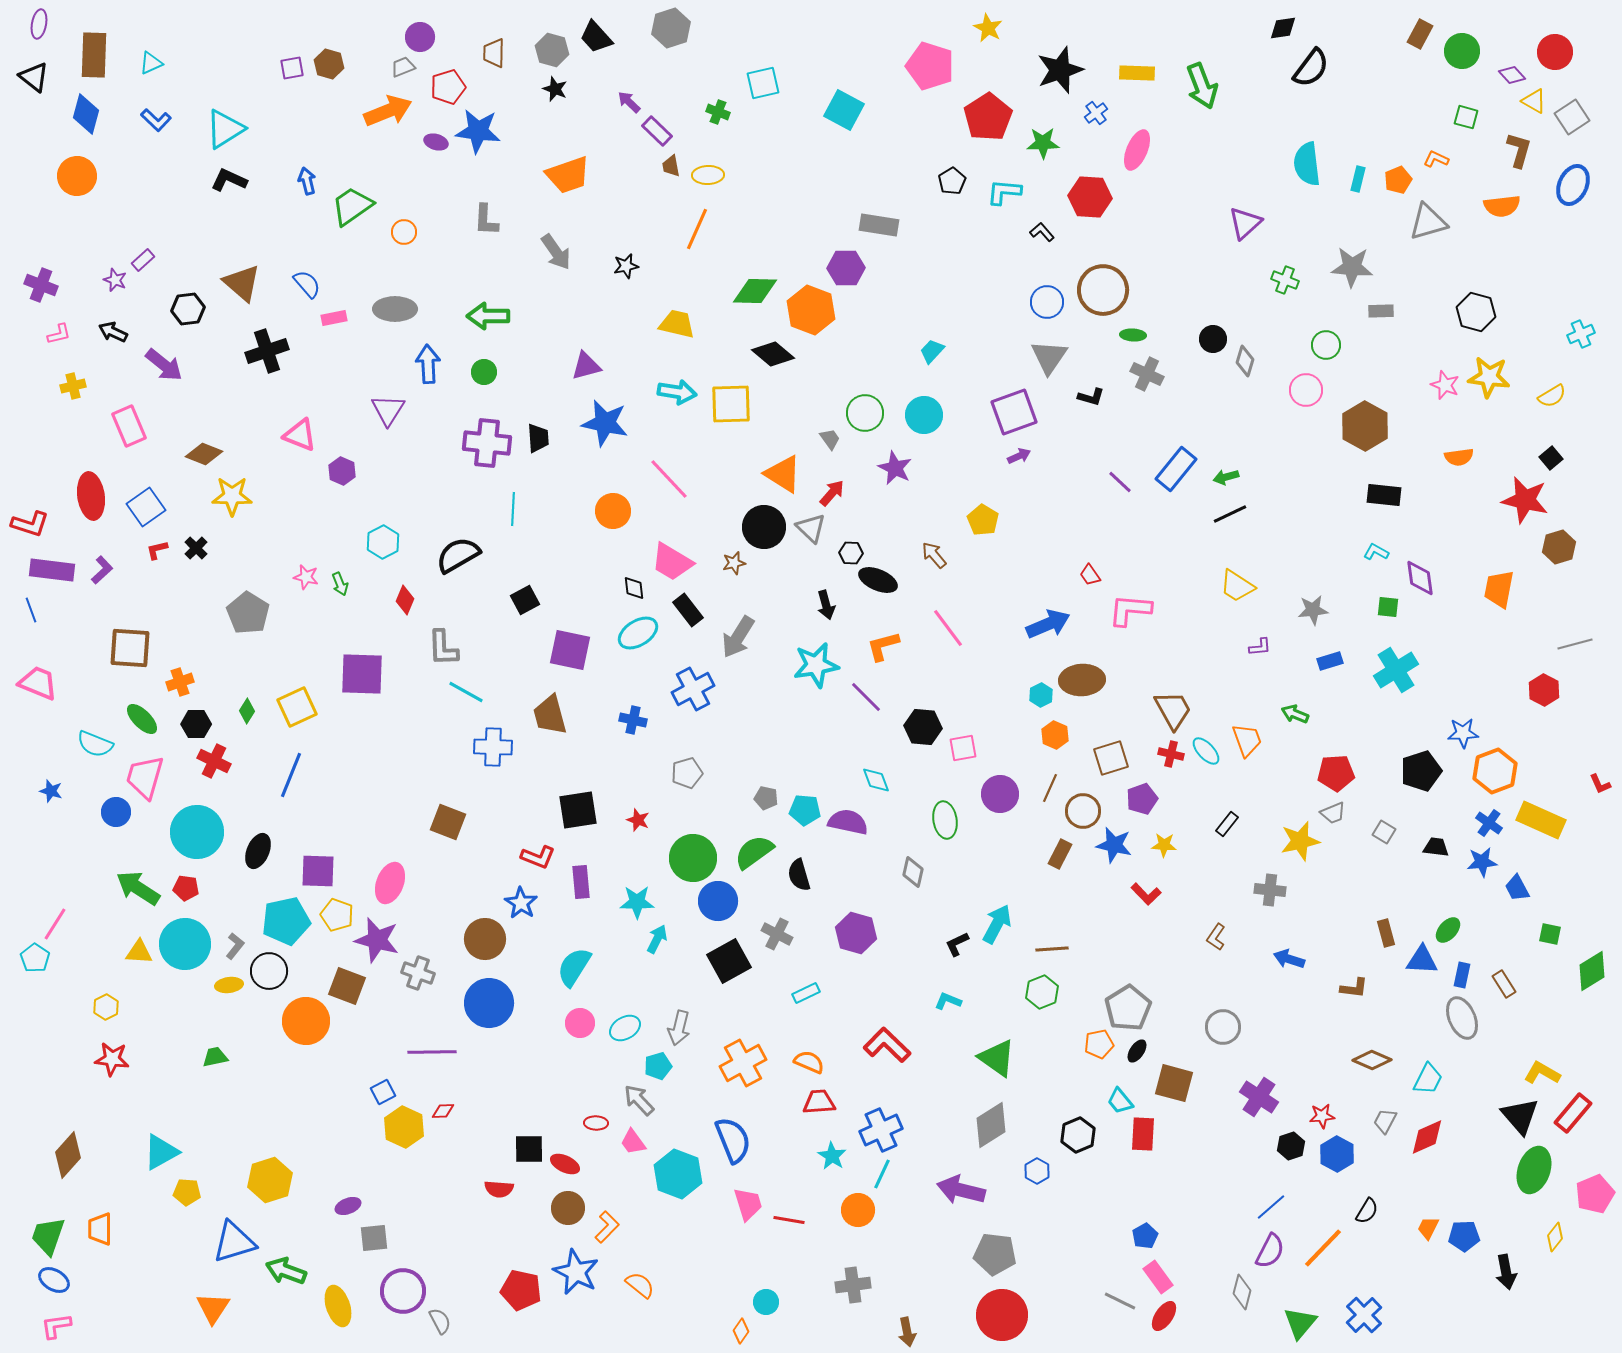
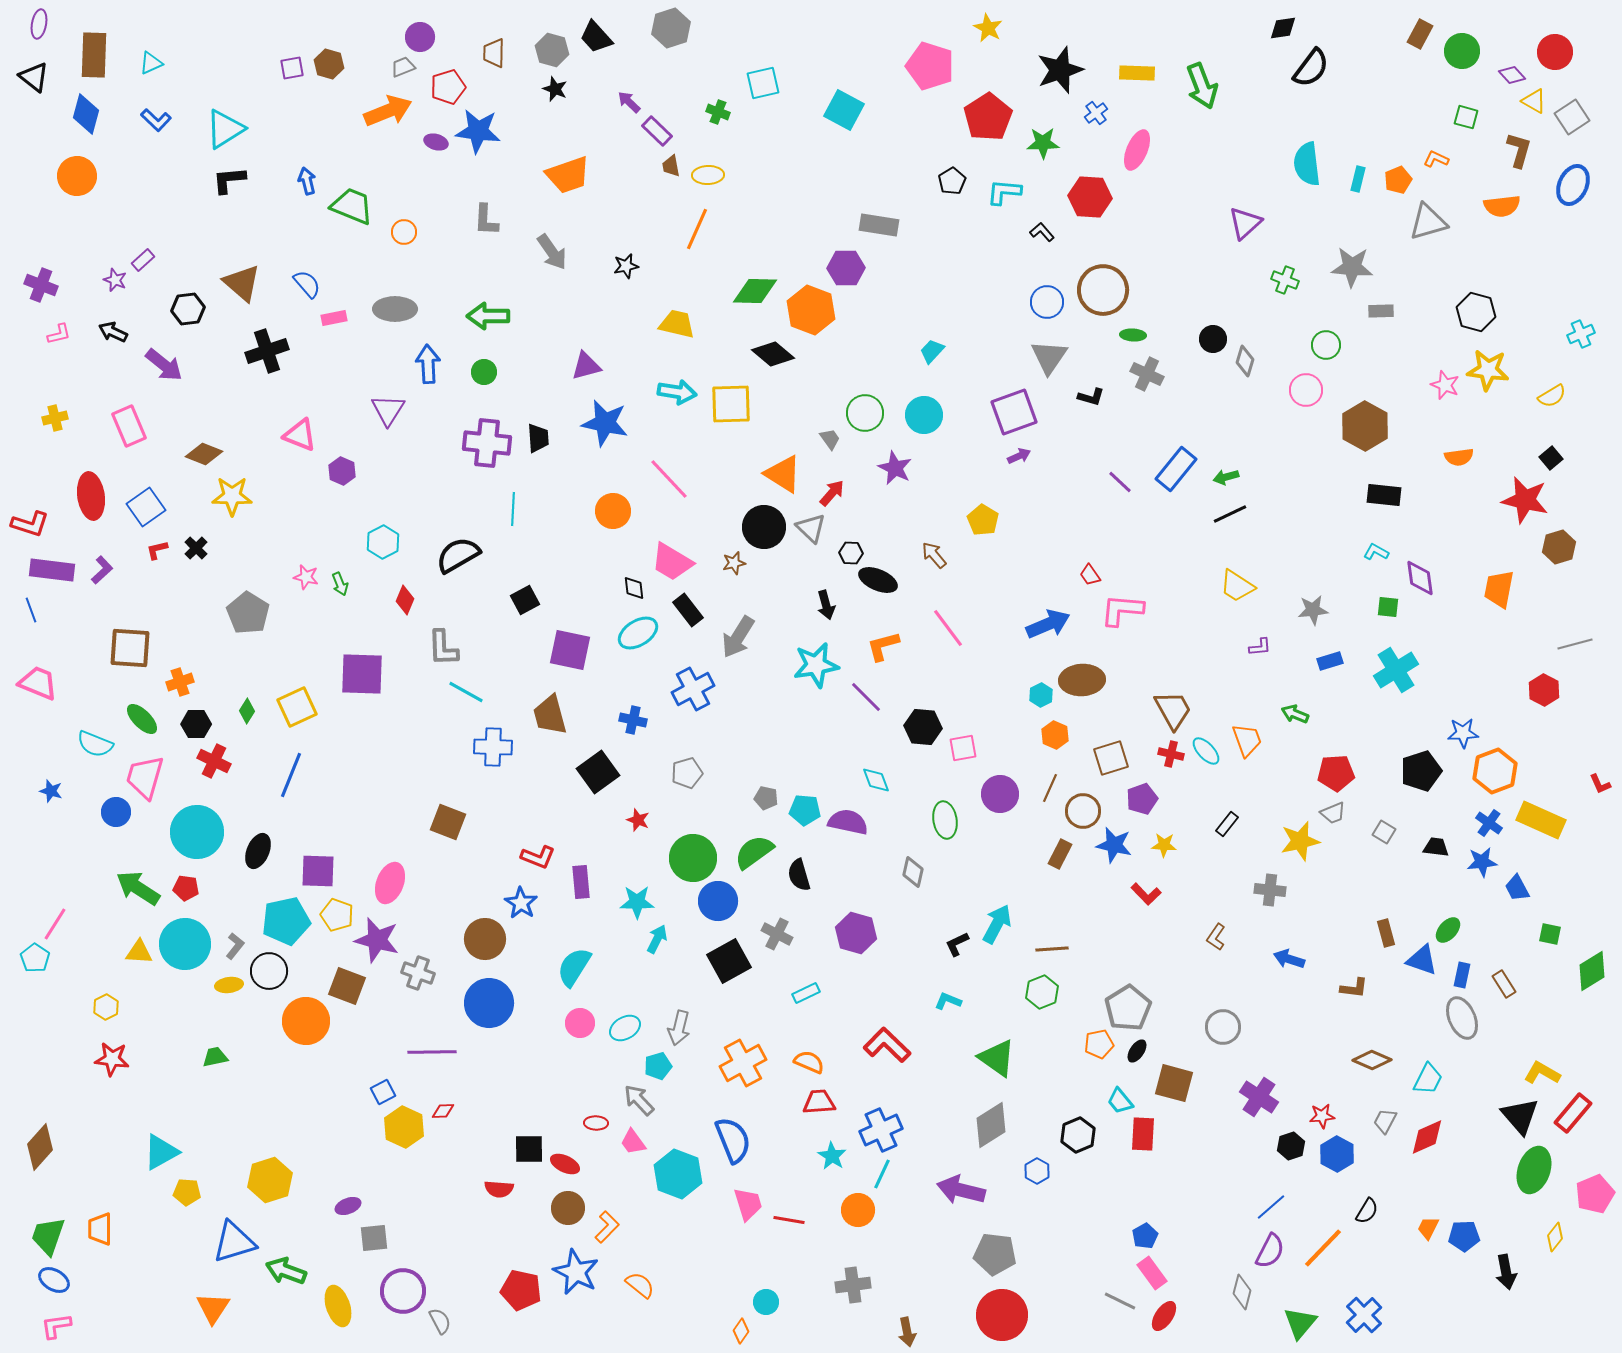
black L-shape at (229, 180): rotated 30 degrees counterclockwise
green trapezoid at (352, 206): rotated 57 degrees clockwise
gray arrow at (556, 252): moved 4 px left
yellow star at (1489, 377): moved 1 px left, 7 px up
yellow cross at (73, 386): moved 18 px left, 32 px down
pink L-shape at (1130, 610): moved 8 px left
black square at (578, 810): moved 20 px right, 38 px up; rotated 27 degrees counterclockwise
blue triangle at (1422, 960): rotated 16 degrees clockwise
brown diamond at (68, 1155): moved 28 px left, 8 px up
pink rectangle at (1158, 1277): moved 6 px left, 4 px up
